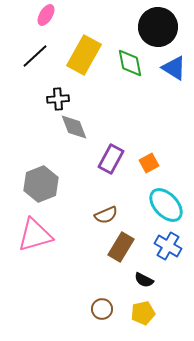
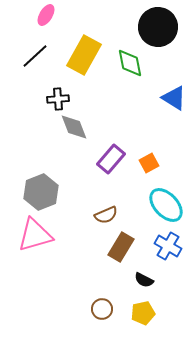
blue triangle: moved 30 px down
purple rectangle: rotated 12 degrees clockwise
gray hexagon: moved 8 px down
